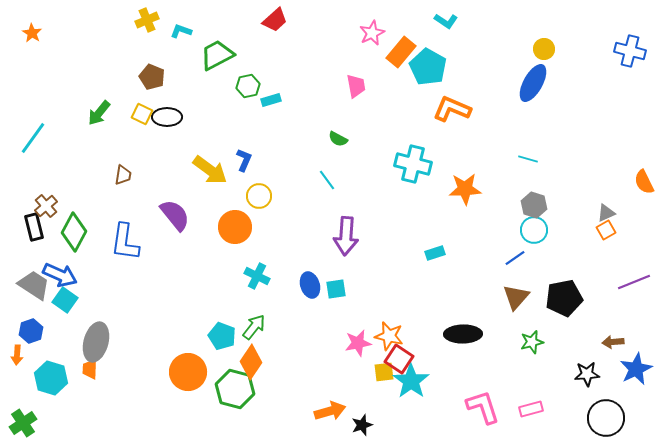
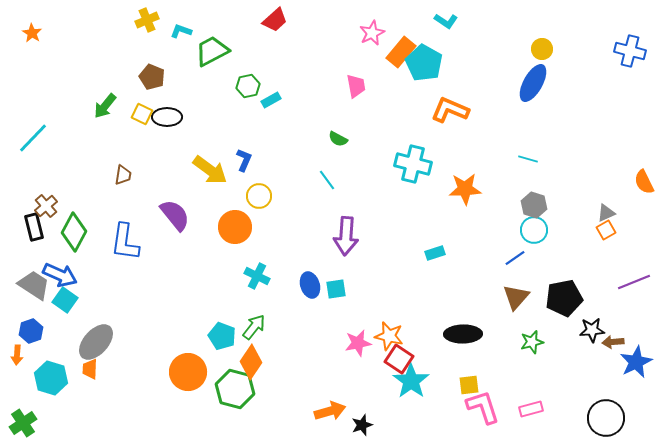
yellow circle at (544, 49): moved 2 px left
green trapezoid at (217, 55): moved 5 px left, 4 px up
cyan pentagon at (428, 67): moved 4 px left, 4 px up
cyan rectangle at (271, 100): rotated 12 degrees counterclockwise
orange L-shape at (452, 109): moved 2 px left, 1 px down
green arrow at (99, 113): moved 6 px right, 7 px up
cyan line at (33, 138): rotated 8 degrees clockwise
gray ellipse at (96, 342): rotated 27 degrees clockwise
blue star at (636, 369): moved 7 px up
yellow square at (384, 372): moved 85 px right, 13 px down
black star at (587, 374): moved 5 px right, 44 px up
